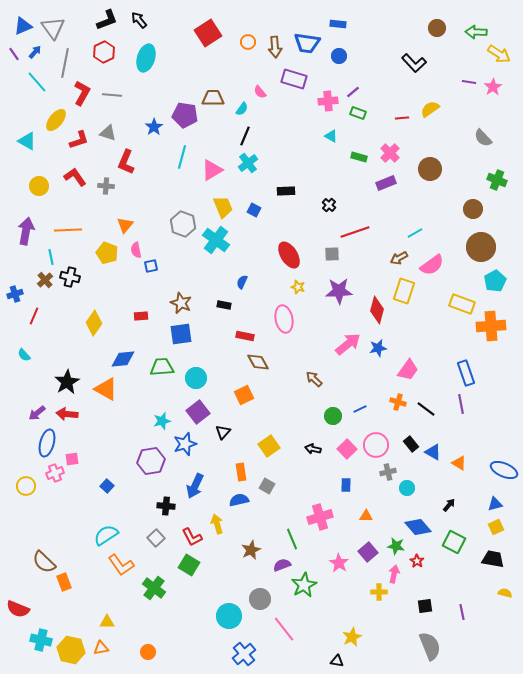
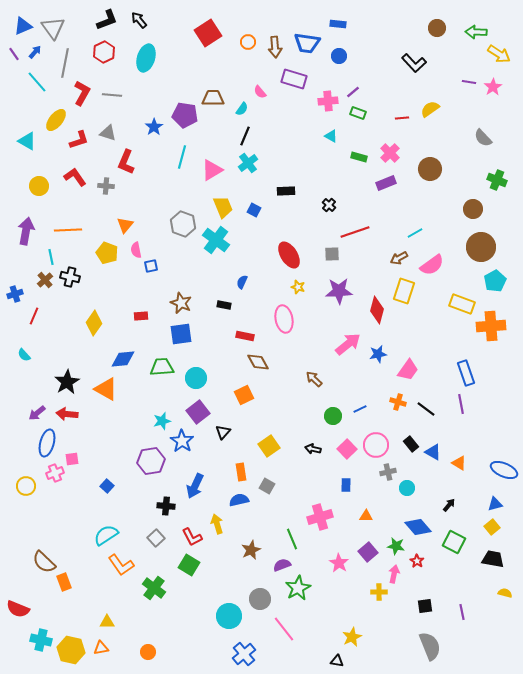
blue star at (378, 348): moved 6 px down
blue star at (185, 444): moved 3 px left, 3 px up; rotated 20 degrees counterclockwise
yellow square at (496, 527): moved 4 px left; rotated 14 degrees counterclockwise
green star at (304, 585): moved 6 px left, 3 px down
